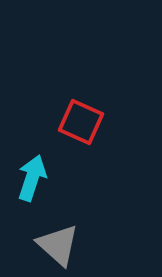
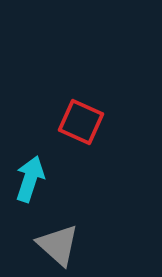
cyan arrow: moved 2 px left, 1 px down
